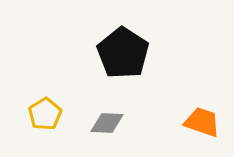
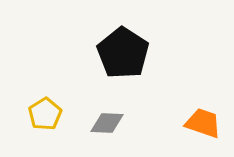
orange trapezoid: moved 1 px right, 1 px down
